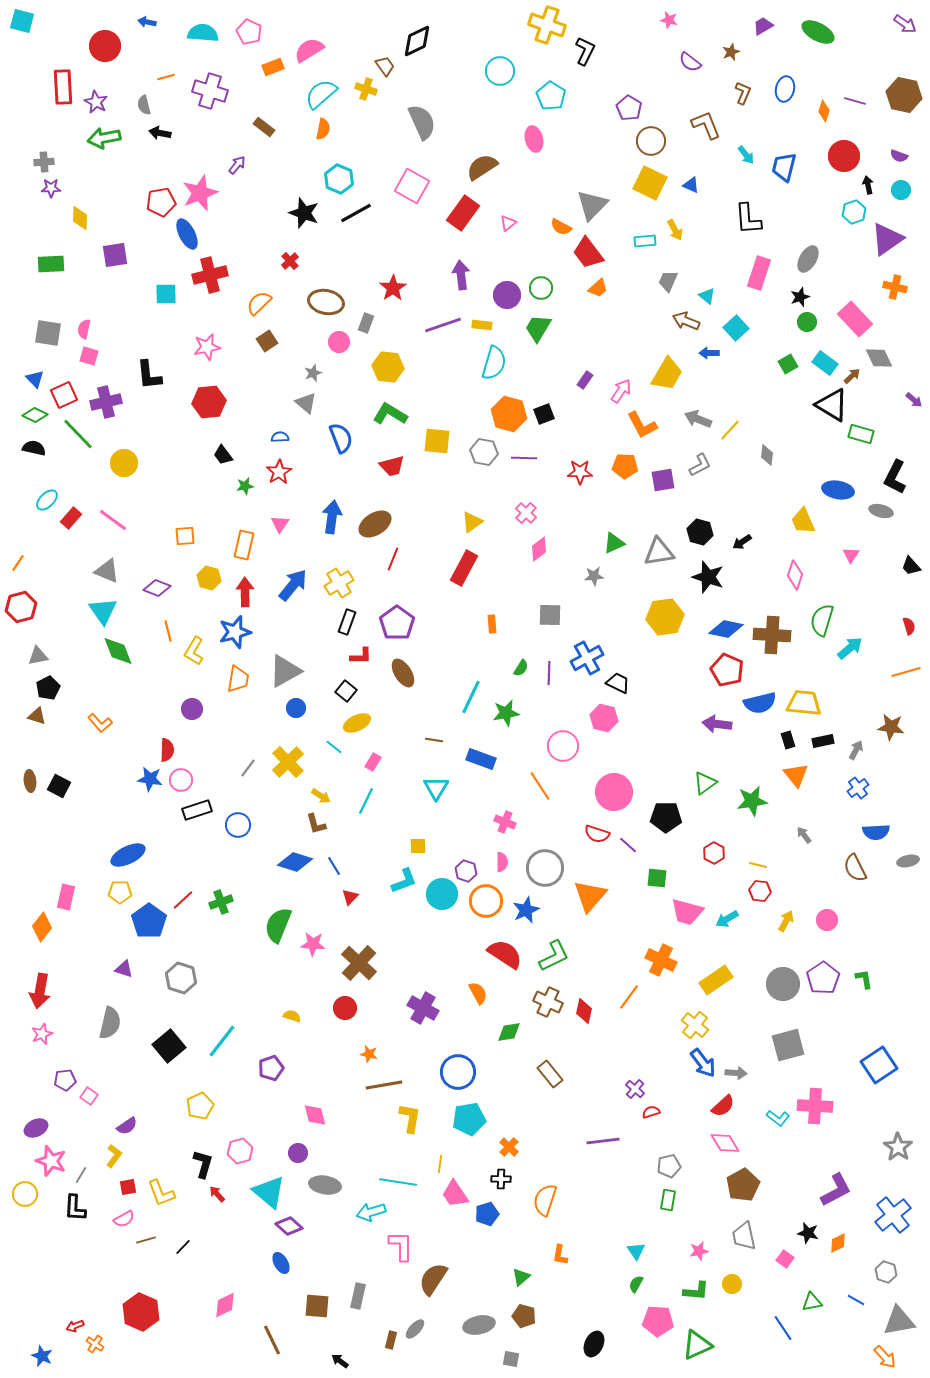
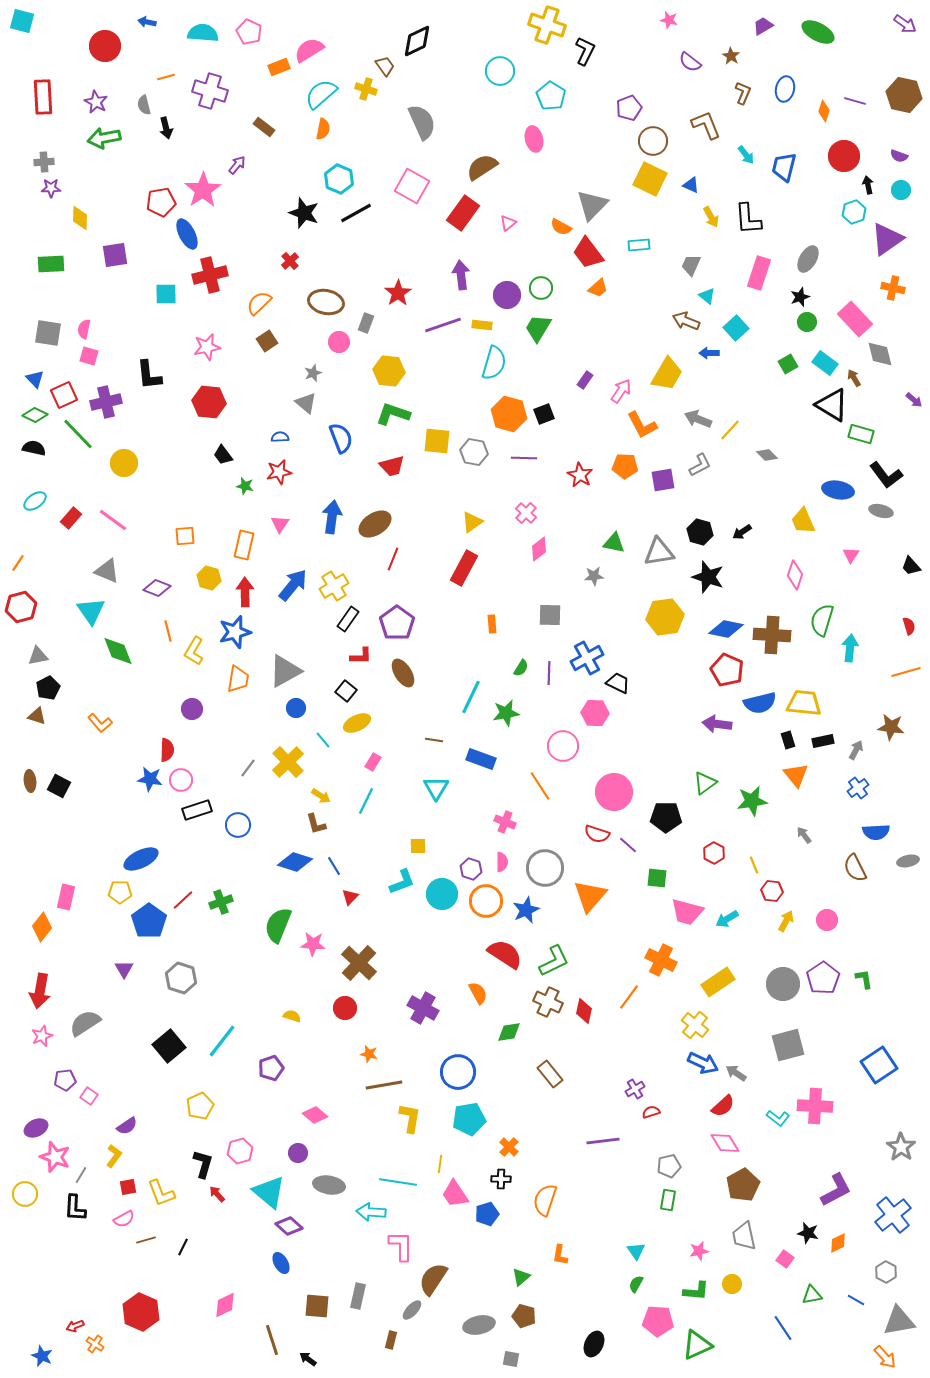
brown star at (731, 52): moved 4 px down; rotated 18 degrees counterclockwise
orange rectangle at (273, 67): moved 6 px right
red rectangle at (63, 87): moved 20 px left, 10 px down
purple pentagon at (629, 108): rotated 20 degrees clockwise
black arrow at (160, 133): moved 6 px right, 5 px up; rotated 115 degrees counterclockwise
brown circle at (651, 141): moved 2 px right
yellow square at (650, 183): moved 4 px up
pink star at (200, 193): moved 3 px right, 3 px up; rotated 12 degrees counterclockwise
yellow arrow at (675, 230): moved 36 px right, 13 px up
cyan rectangle at (645, 241): moved 6 px left, 4 px down
gray trapezoid at (668, 281): moved 23 px right, 16 px up
orange cross at (895, 287): moved 2 px left, 1 px down
red star at (393, 288): moved 5 px right, 5 px down
gray diamond at (879, 358): moved 1 px right, 4 px up; rotated 12 degrees clockwise
yellow hexagon at (388, 367): moved 1 px right, 4 px down
brown arrow at (852, 376): moved 2 px right, 2 px down; rotated 78 degrees counterclockwise
red hexagon at (209, 402): rotated 12 degrees clockwise
green L-shape at (390, 414): moved 3 px right; rotated 12 degrees counterclockwise
gray hexagon at (484, 452): moved 10 px left
gray diamond at (767, 455): rotated 50 degrees counterclockwise
red star at (279, 472): rotated 20 degrees clockwise
red star at (580, 472): moved 3 px down; rotated 30 degrees clockwise
black L-shape at (895, 477): moved 9 px left, 2 px up; rotated 64 degrees counterclockwise
green star at (245, 486): rotated 24 degrees clockwise
cyan ellipse at (47, 500): moved 12 px left, 1 px down; rotated 10 degrees clockwise
black arrow at (742, 542): moved 10 px up
green triangle at (614, 543): rotated 35 degrees clockwise
yellow cross at (339, 583): moved 5 px left, 3 px down
cyan triangle at (103, 611): moved 12 px left
black rectangle at (347, 622): moved 1 px right, 3 px up; rotated 15 degrees clockwise
cyan arrow at (850, 648): rotated 44 degrees counterclockwise
pink hexagon at (604, 718): moved 9 px left, 5 px up; rotated 12 degrees counterclockwise
cyan line at (334, 747): moved 11 px left, 7 px up; rotated 12 degrees clockwise
blue ellipse at (128, 855): moved 13 px right, 4 px down
yellow line at (758, 865): moved 4 px left; rotated 54 degrees clockwise
purple hexagon at (466, 871): moved 5 px right, 2 px up
cyan L-shape at (404, 881): moved 2 px left, 1 px down
red hexagon at (760, 891): moved 12 px right
green L-shape at (554, 956): moved 5 px down
purple triangle at (124, 969): rotated 42 degrees clockwise
yellow rectangle at (716, 980): moved 2 px right, 2 px down
gray semicircle at (110, 1023): moved 25 px left; rotated 136 degrees counterclockwise
pink star at (42, 1034): moved 2 px down
blue arrow at (703, 1063): rotated 28 degrees counterclockwise
gray arrow at (736, 1073): rotated 150 degrees counterclockwise
purple cross at (635, 1089): rotated 18 degrees clockwise
pink diamond at (315, 1115): rotated 35 degrees counterclockwise
gray star at (898, 1147): moved 3 px right
pink star at (51, 1161): moved 4 px right, 4 px up
gray ellipse at (325, 1185): moved 4 px right
cyan arrow at (371, 1212): rotated 20 degrees clockwise
black line at (183, 1247): rotated 18 degrees counterclockwise
gray hexagon at (886, 1272): rotated 10 degrees clockwise
green triangle at (812, 1302): moved 7 px up
gray ellipse at (415, 1329): moved 3 px left, 19 px up
brown line at (272, 1340): rotated 8 degrees clockwise
black arrow at (340, 1361): moved 32 px left, 2 px up
